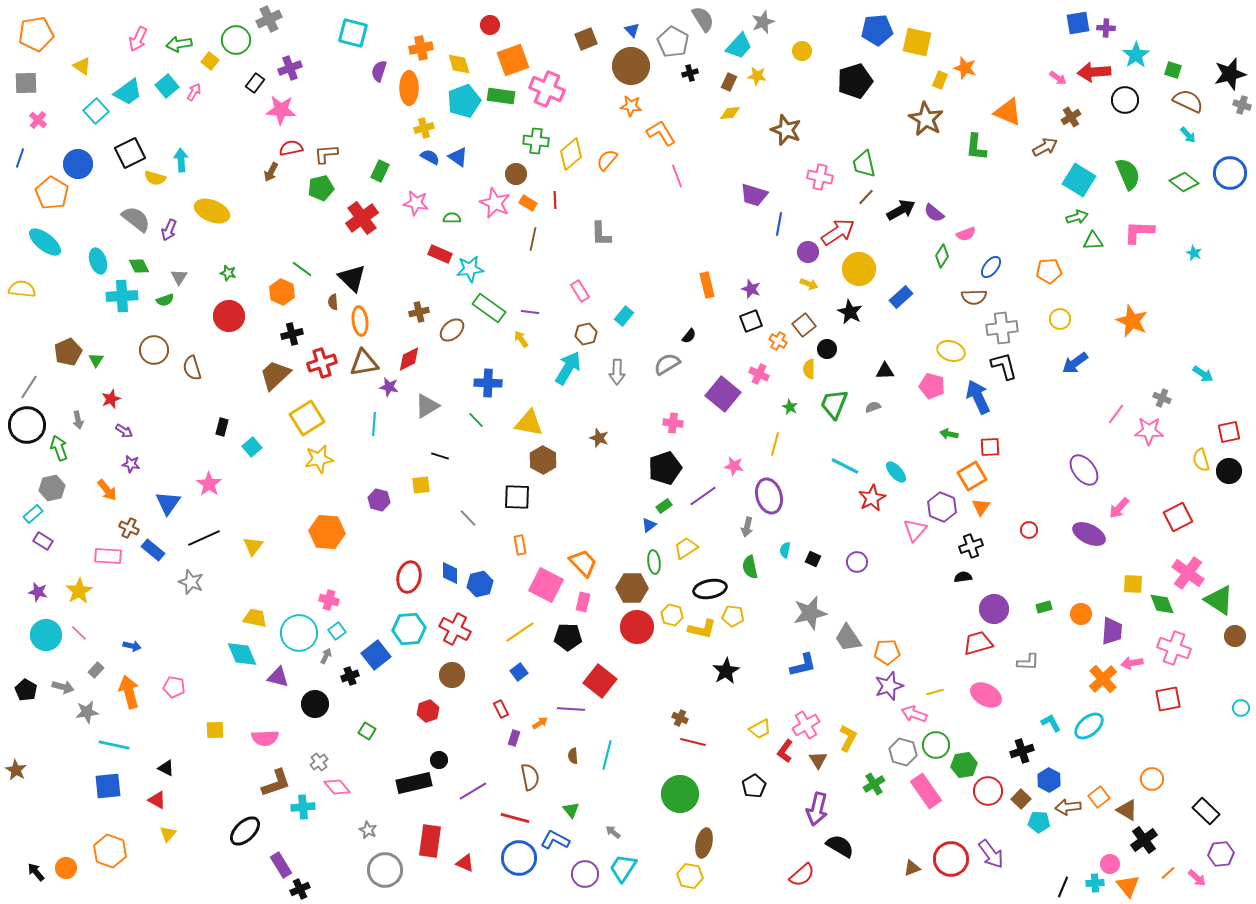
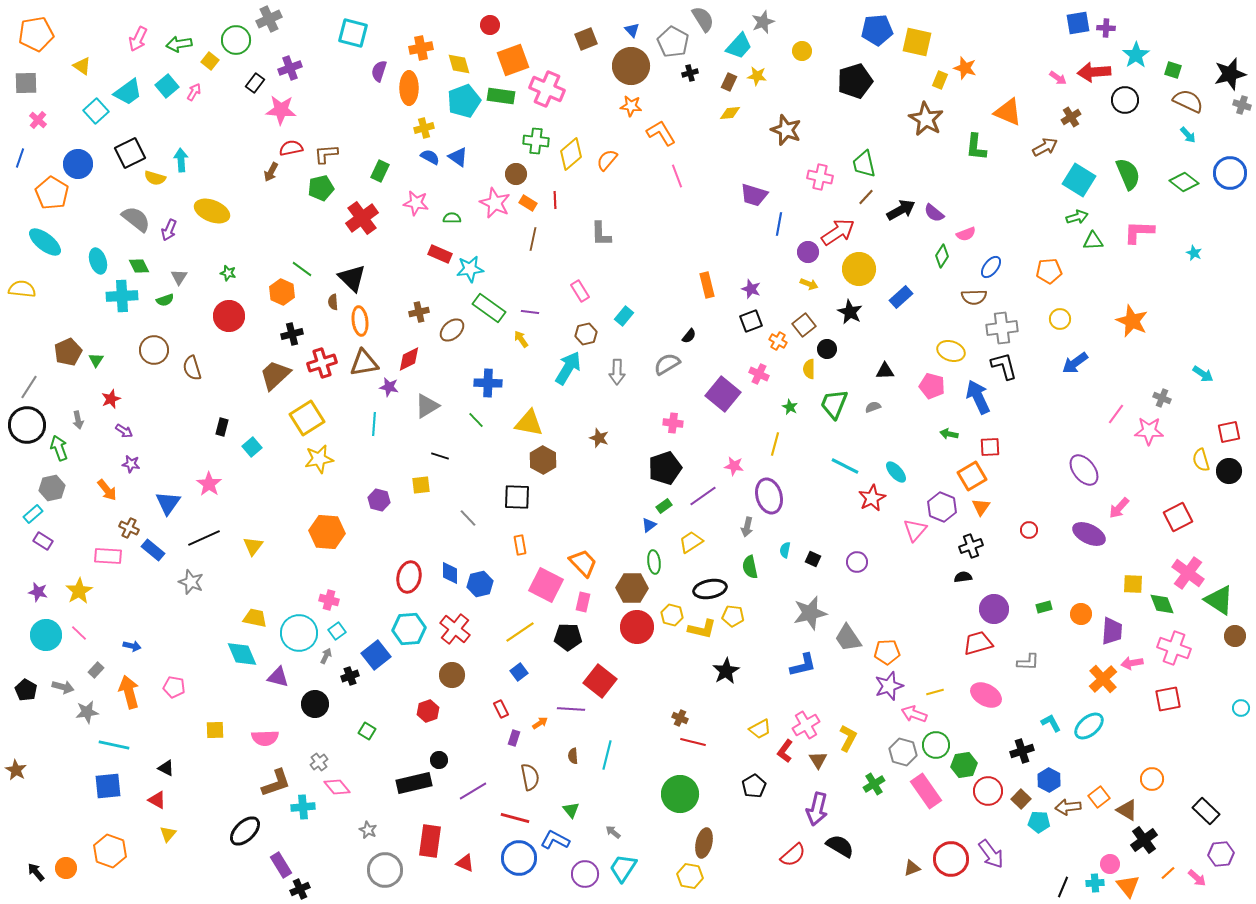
yellow trapezoid at (686, 548): moved 5 px right, 6 px up
red cross at (455, 629): rotated 12 degrees clockwise
red semicircle at (802, 875): moved 9 px left, 20 px up
